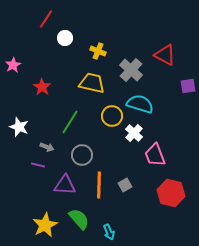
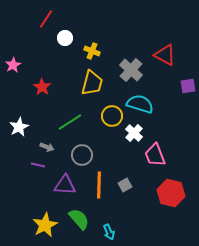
yellow cross: moved 6 px left
yellow trapezoid: rotated 92 degrees clockwise
green line: rotated 25 degrees clockwise
white star: rotated 24 degrees clockwise
